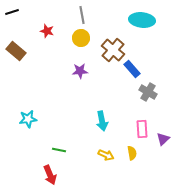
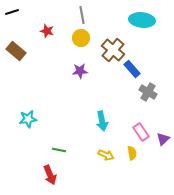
pink rectangle: moved 1 px left, 3 px down; rotated 30 degrees counterclockwise
